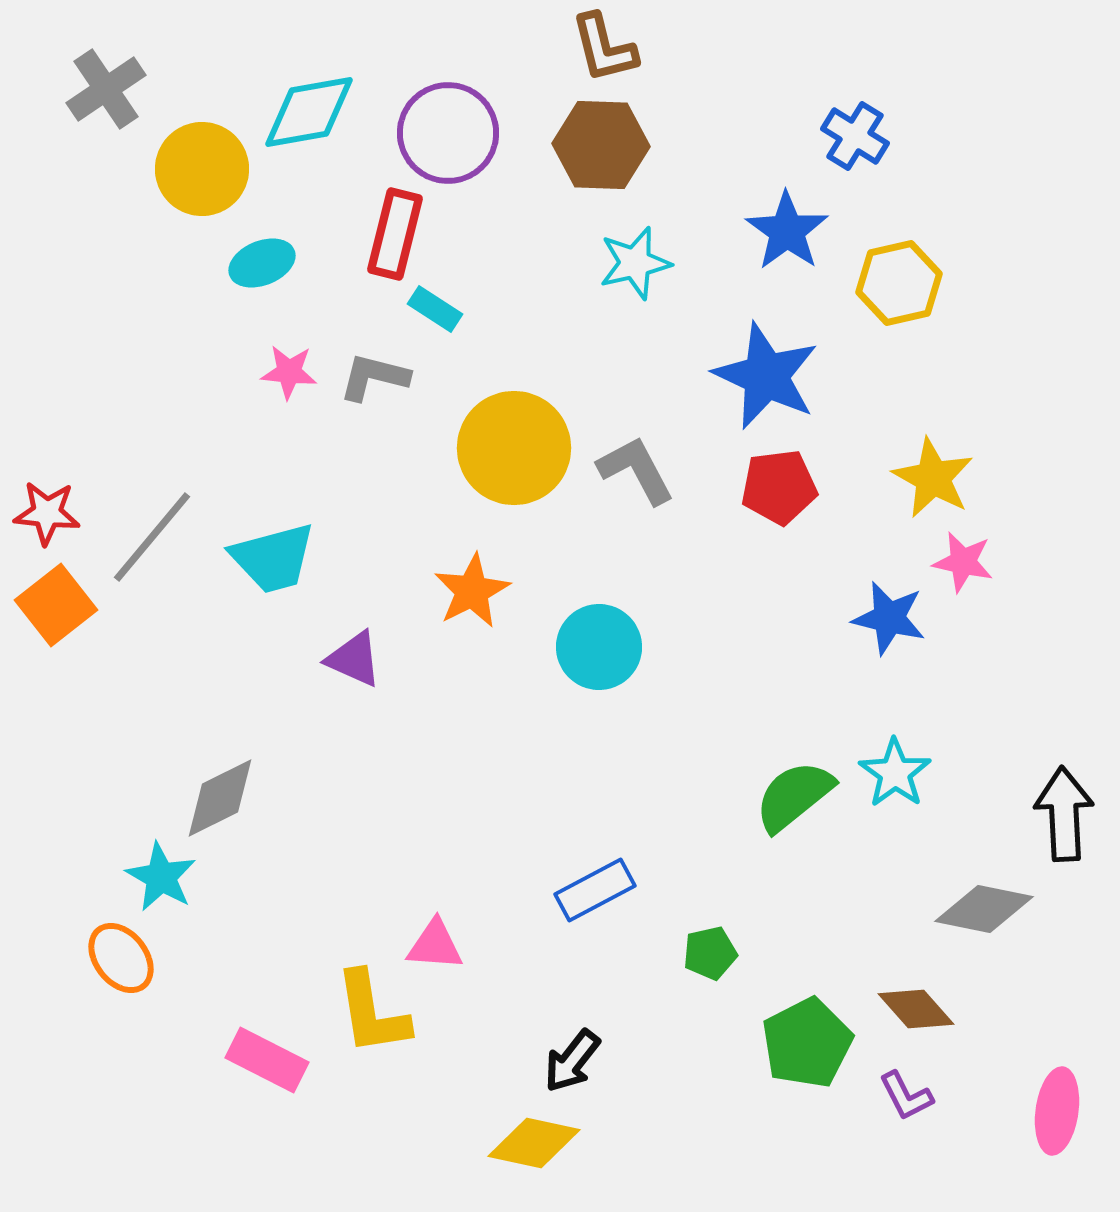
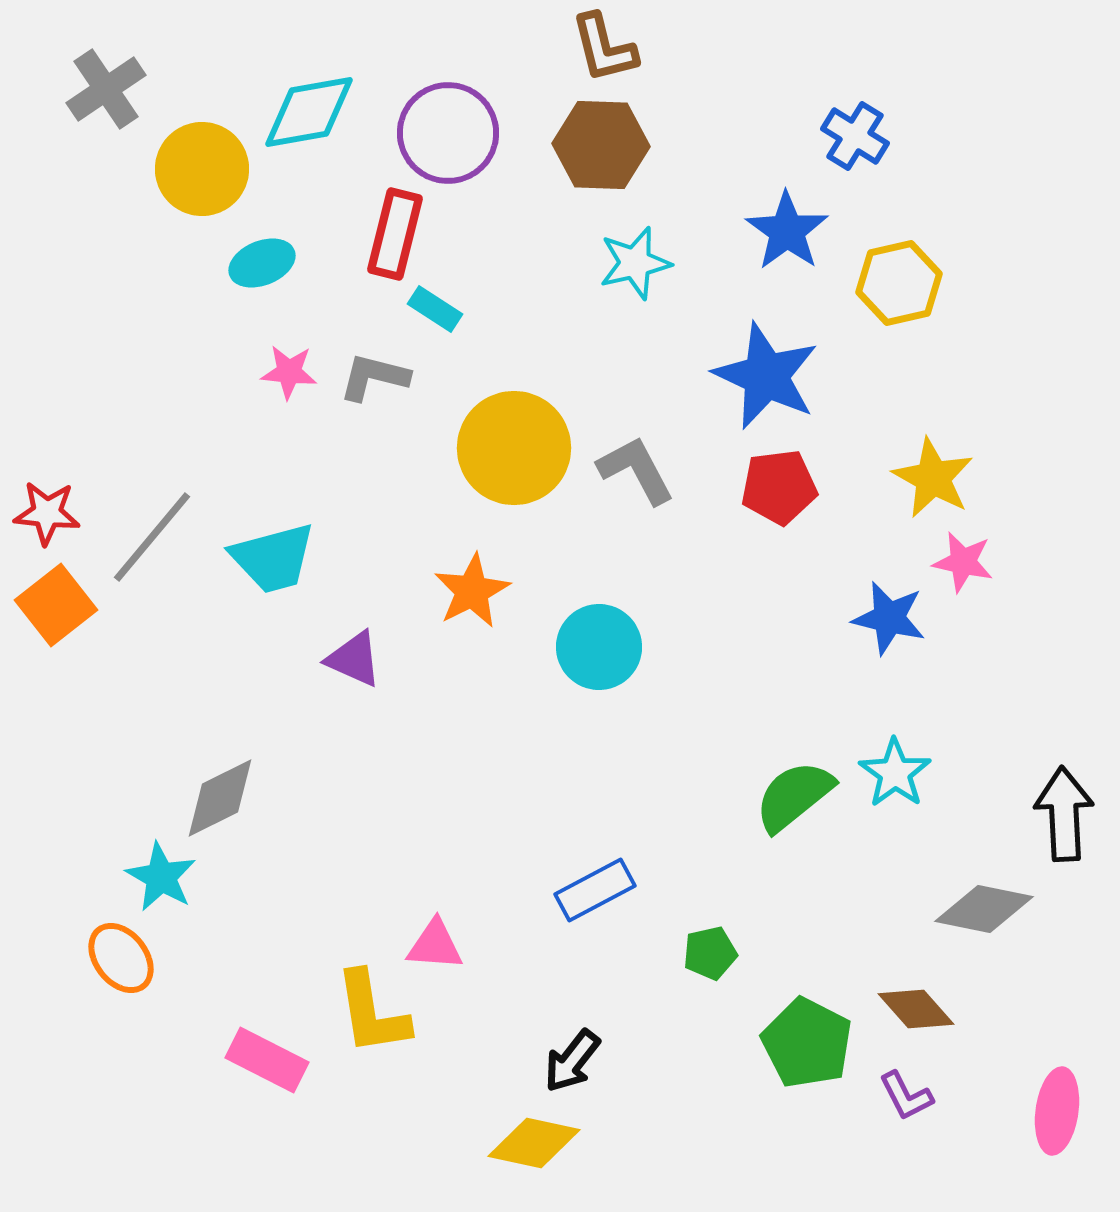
green pentagon at (807, 1043): rotated 18 degrees counterclockwise
